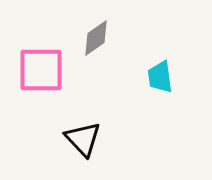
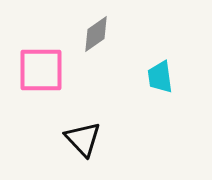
gray diamond: moved 4 px up
